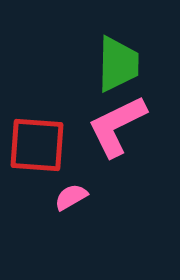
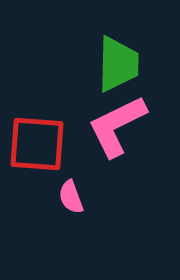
red square: moved 1 px up
pink semicircle: rotated 80 degrees counterclockwise
